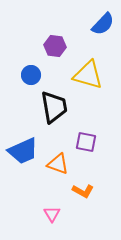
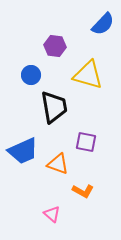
pink triangle: rotated 18 degrees counterclockwise
